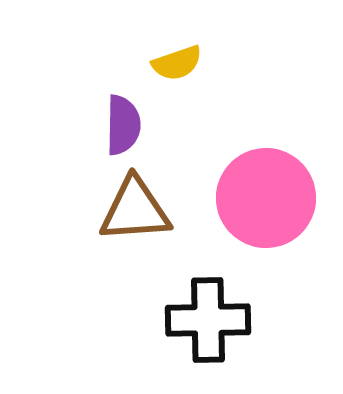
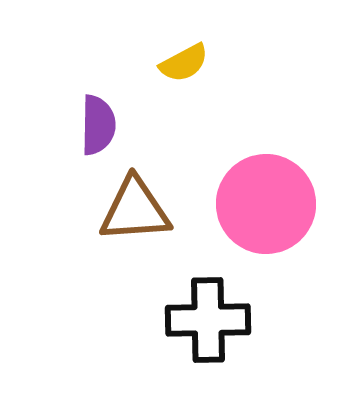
yellow semicircle: moved 7 px right; rotated 9 degrees counterclockwise
purple semicircle: moved 25 px left
pink circle: moved 6 px down
